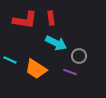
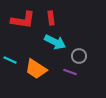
red L-shape: moved 2 px left
cyan arrow: moved 1 px left, 1 px up
